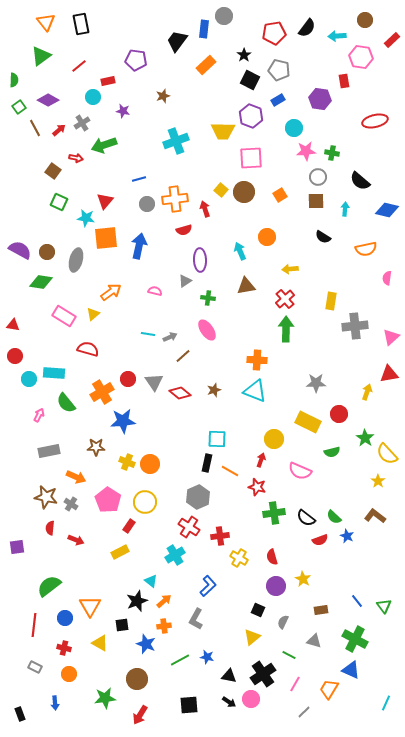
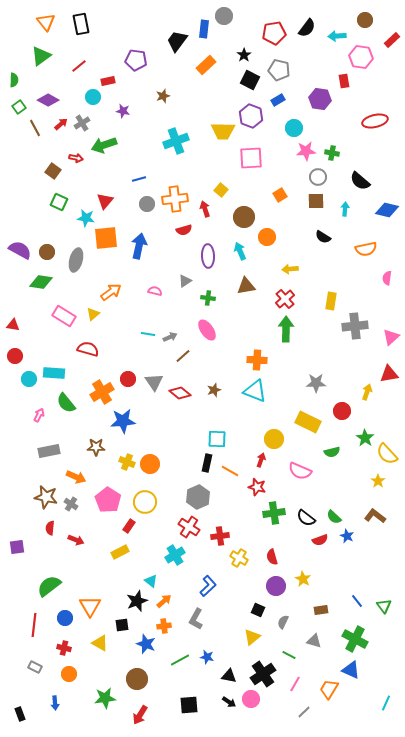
red arrow at (59, 130): moved 2 px right, 6 px up
brown circle at (244, 192): moved 25 px down
purple ellipse at (200, 260): moved 8 px right, 4 px up
red circle at (339, 414): moved 3 px right, 3 px up
